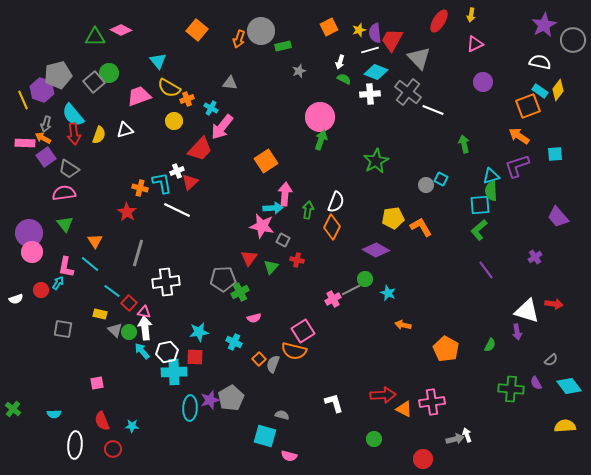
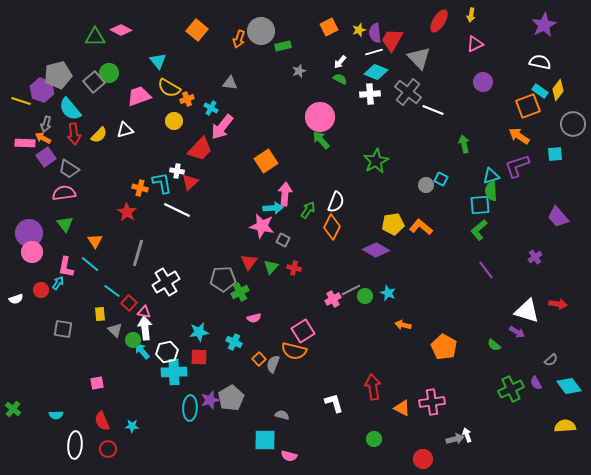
gray circle at (573, 40): moved 84 px down
white line at (370, 50): moved 4 px right, 2 px down
white arrow at (340, 62): rotated 24 degrees clockwise
green semicircle at (344, 79): moved 4 px left
yellow line at (23, 100): moved 2 px left, 1 px down; rotated 48 degrees counterclockwise
cyan semicircle at (73, 115): moved 3 px left, 6 px up
yellow semicircle at (99, 135): rotated 24 degrees clockwise
green arrow at (321, 140): rotated 60 degrees counterclockwise
white cross at (177, 171): rotated 32 degrees clockwise
green arrow at (308, 210): rotated 24 degrees clockwise
yellow pentagon at (393, 218): moved 6 px down
orange L-shape at (421, 227): rotated 20 degrees counterclockwise
red triangle at (249, 258): moved 4 px down
red cross at (297, 260): moved 3 px left, 8 px down
green circle at (365, 279): moved 17 px down
white cross at (166, 282): rotated 24 degrees counterclockwise
red arrow at (554, 304): moved 4 px right
yellow rectangle at (100, 314): rotated 72 degrees clockwise
green circle at (129, 332): moved 4 px right, 8 px down
purple arrow at (517, 332): rotated 49 degrees counterclockwise
green semicircle at (490, 345): moved 4 px right; rotated 104 degrees clockwise
orange pentagon at (446, 349): moved 2 px left, 2 px up
red square at (195, 357): moved 4 px right
green cross at (511, 389): rotated 30 degrees counterclockwise
red arrow at (383, 395): moved 10 px left, 8 px up; rotated 95 degrees counterclockwise
orange triangle at (404, 409): moved 2 px left, 1 px up
cyan semicircle at (54, 414): moved 2 px right, 1 px down
cyan square at (265, 436): moved 4 px down; rotated 15 degrees counterclockwise
red circle at (113, 449): moved 5 px left
